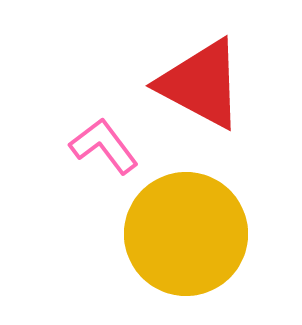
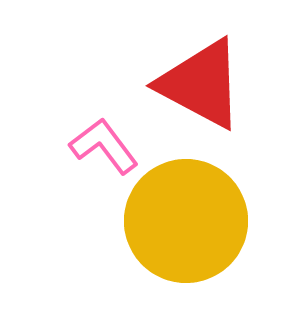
yellow circle: moved 13 px up
